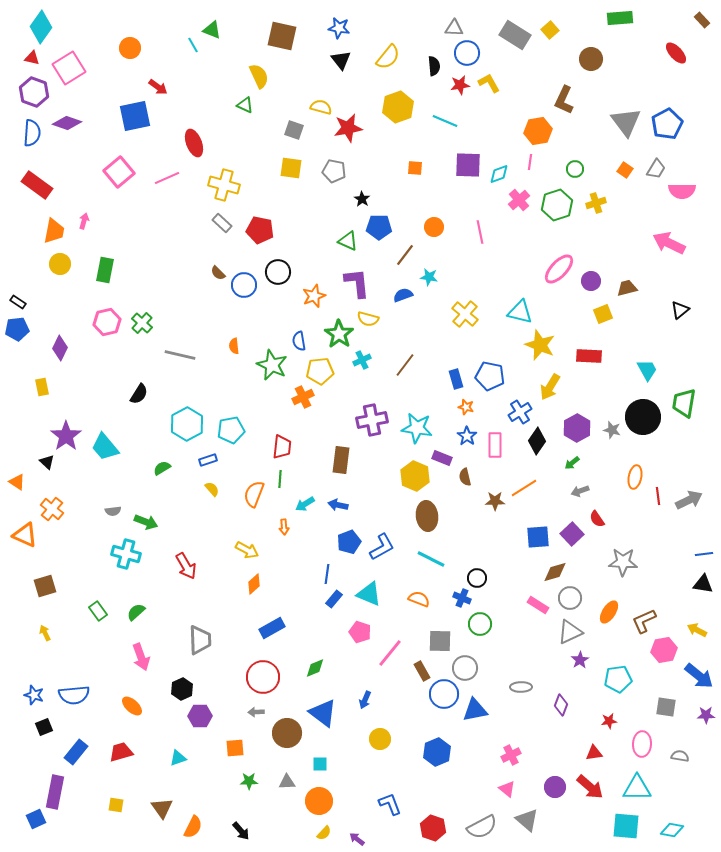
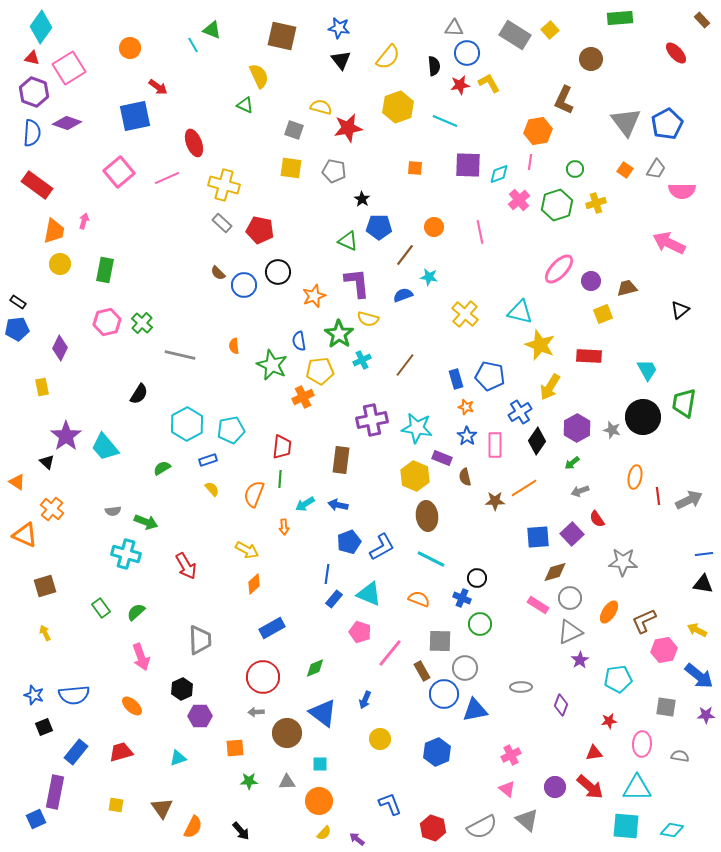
green rectangle at (98, 611): moved 3 px right, 3 px up
